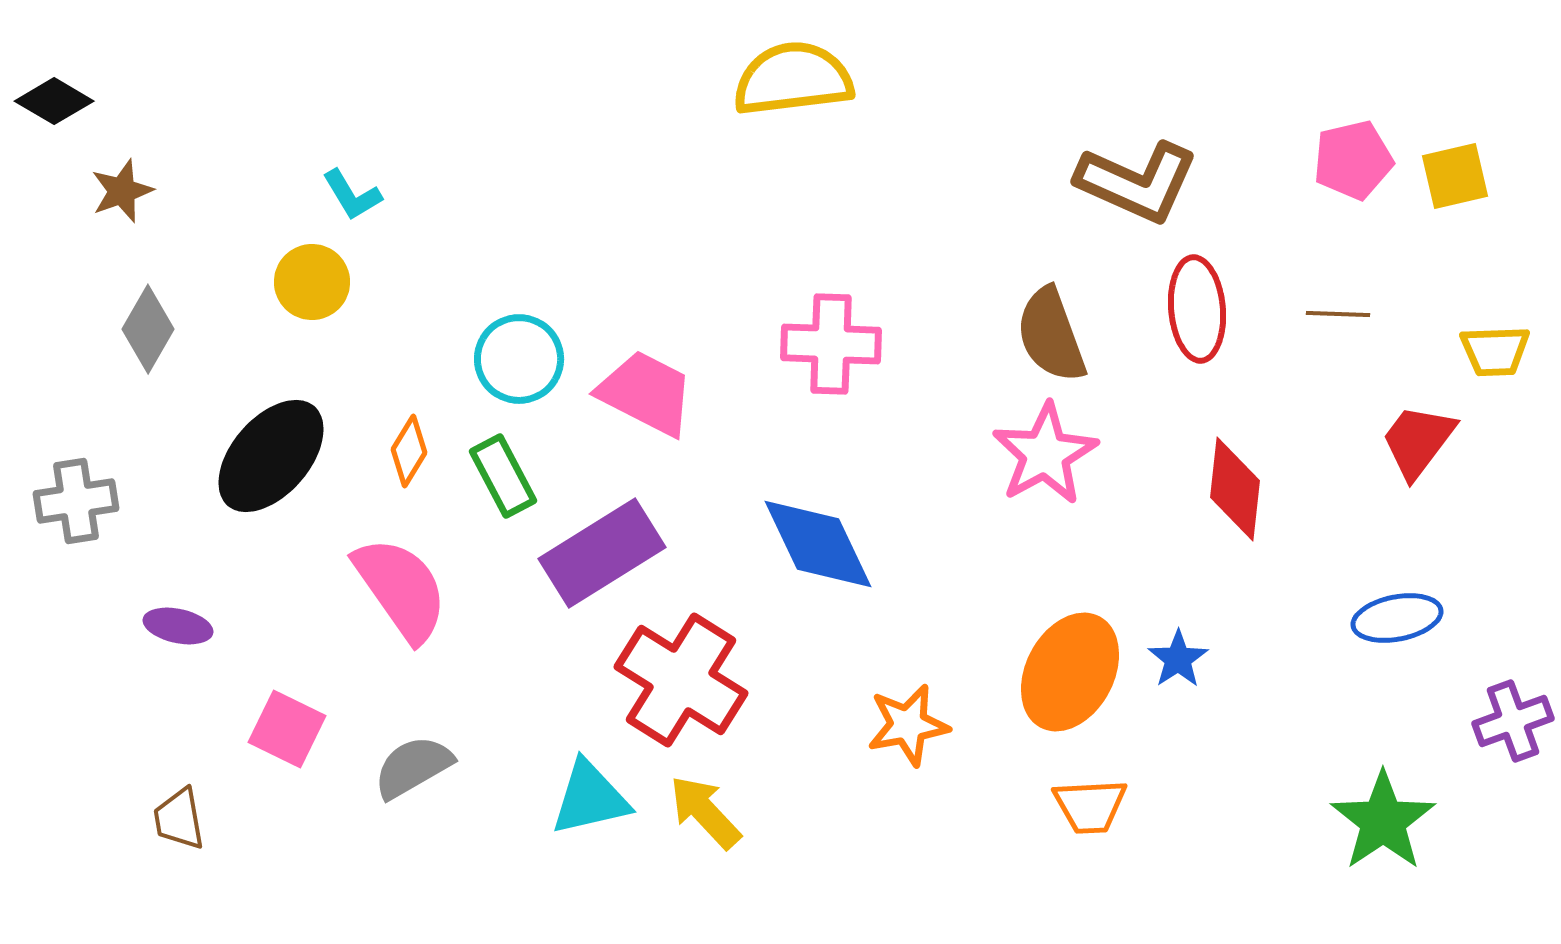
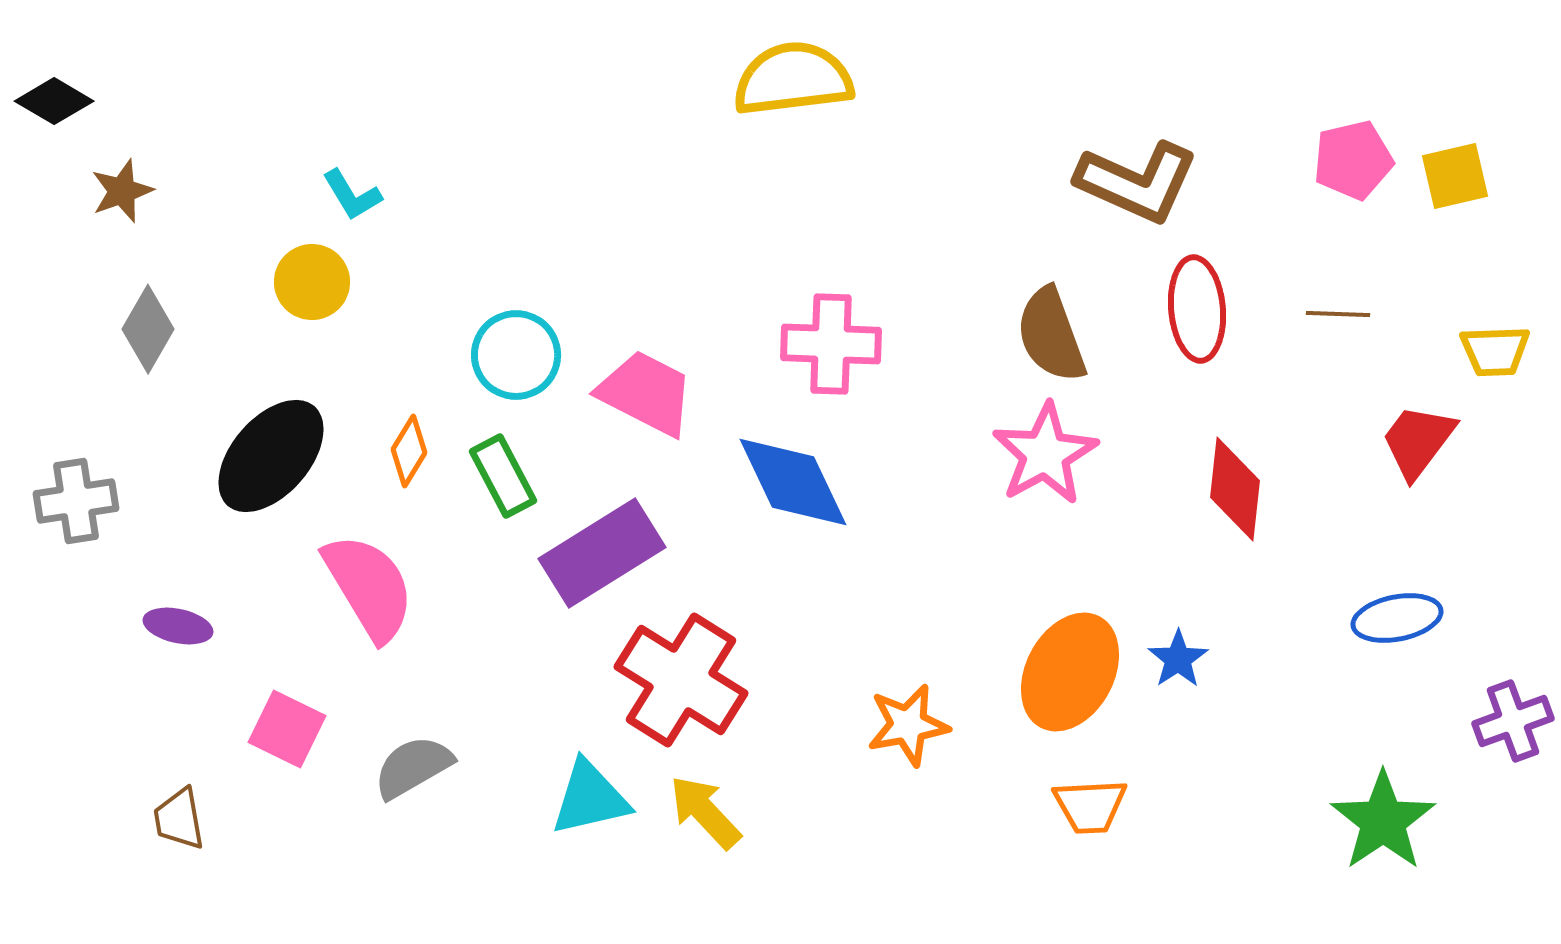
cyan circle: moved 3 px left, 4 px up
blue diamond: moved 25 px left, 62 px up
pink semicircle: moved 32 px left, 2 px up; rotated 4 degrees clockwise
